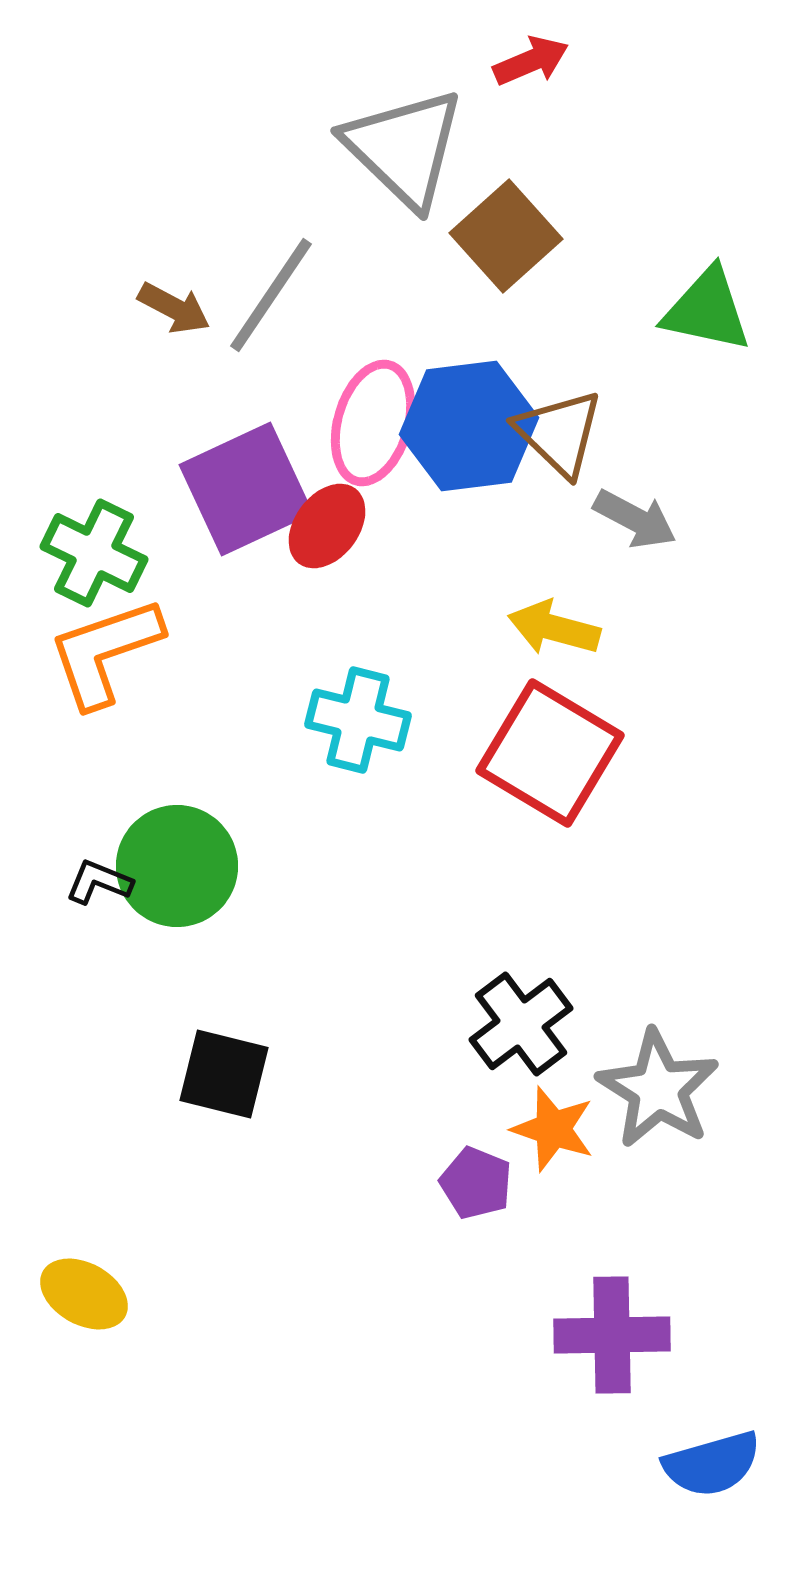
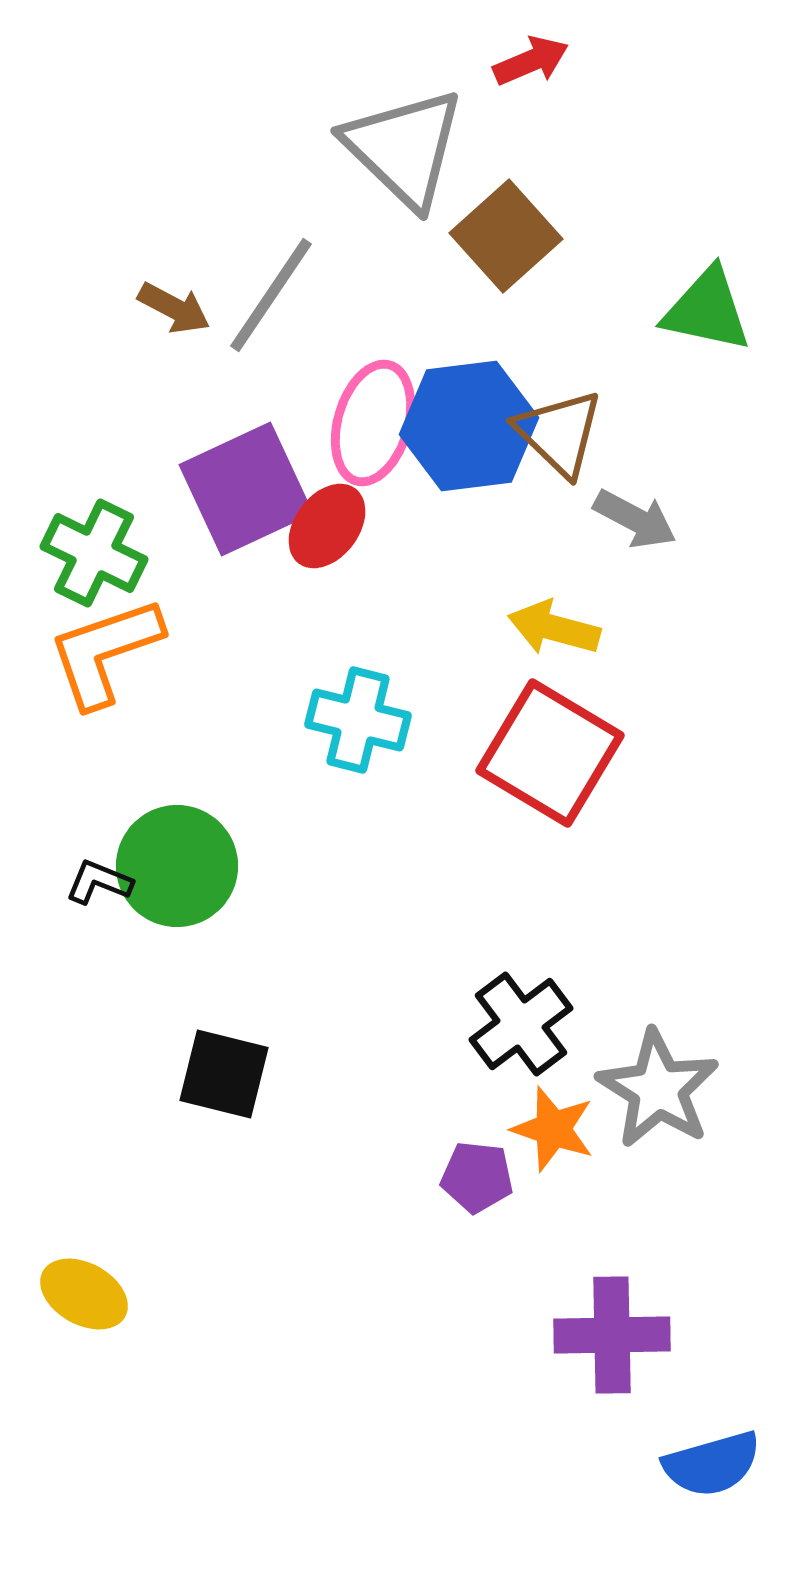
purple pentagon: moved 1 px right, 6 px up; rotated 16 degrees counterclockwise
